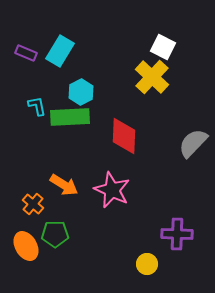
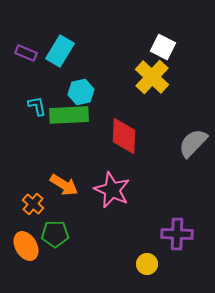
cyan hexagon: rotated 15 degrees clockwise
green rectangle: moved 1 px left, 2 px up
